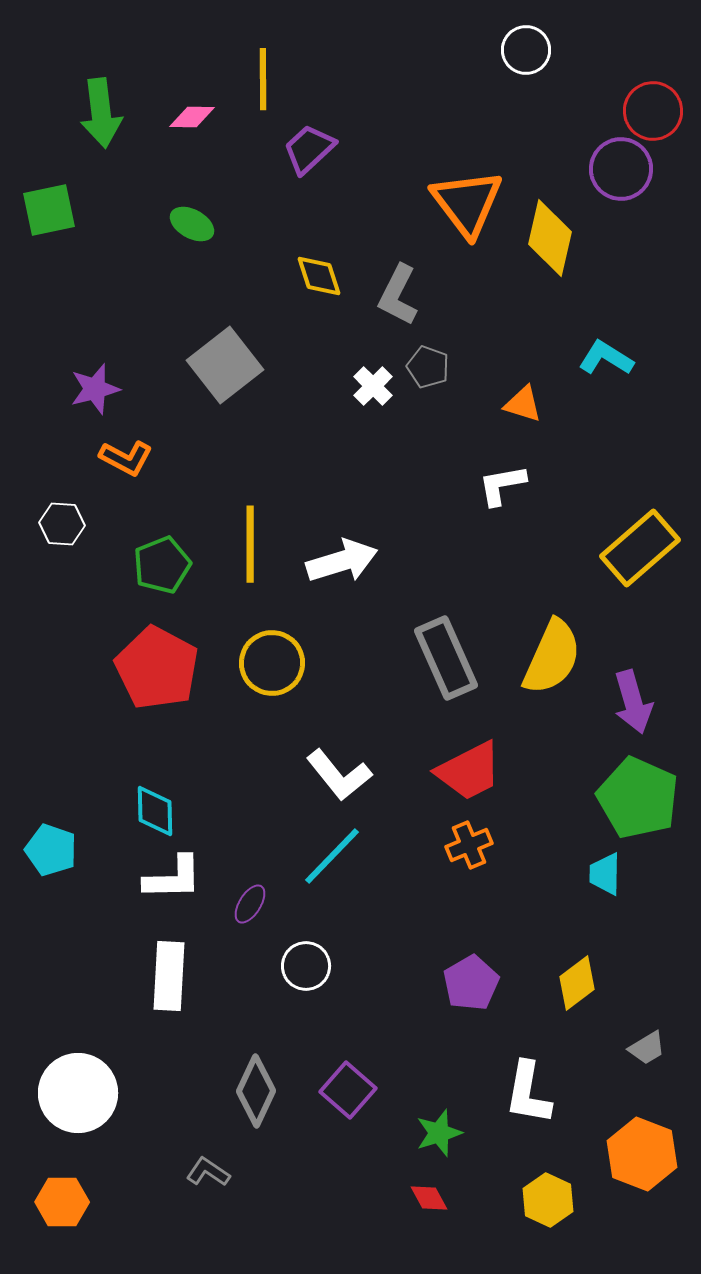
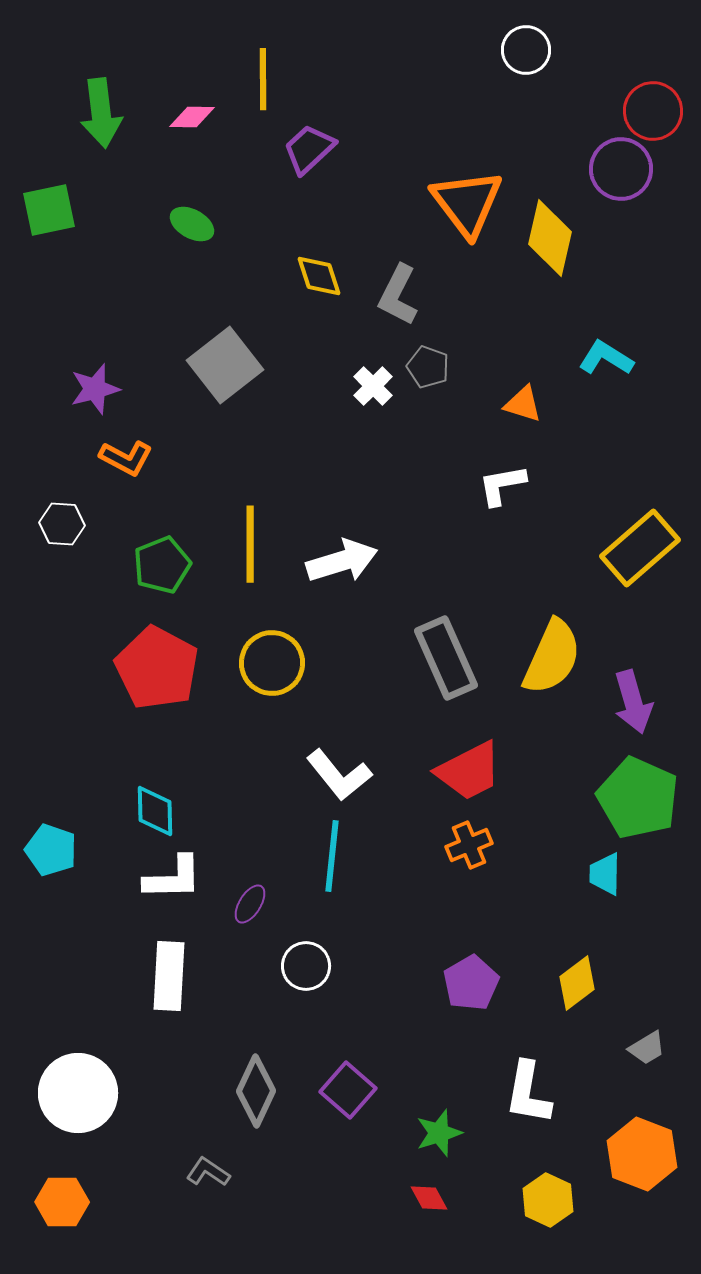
cyan line at (332, 856): rotated 38 degrees counterclockwise
